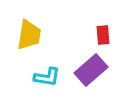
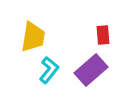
yellow trapezoid: moved 4 px right, 2 px down
cyan L-shape: moved 2 px right, 7 px up; rotated 60 degrees counterclockwise
